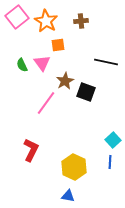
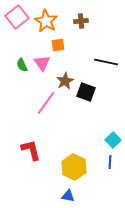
red L-shape: rotated 40 degrees counterclockwise
